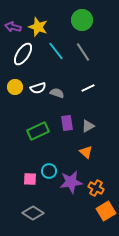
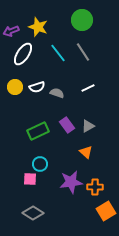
purple arrow: moved 2 px left, 4 px down; rotated 35 degrees counterclockwise
cyan line: moved 2 px right, 2 px down
white semicircle: moved 1 px left, 1 px up
purple rectangle: moved 2 px down; rotated 28 degrees counterclockwise
cyan circle: moved 9 px left, 7 px up
orange cross: moved 1 px left, 1 px up; rotated 28 degrees counterclockwise
